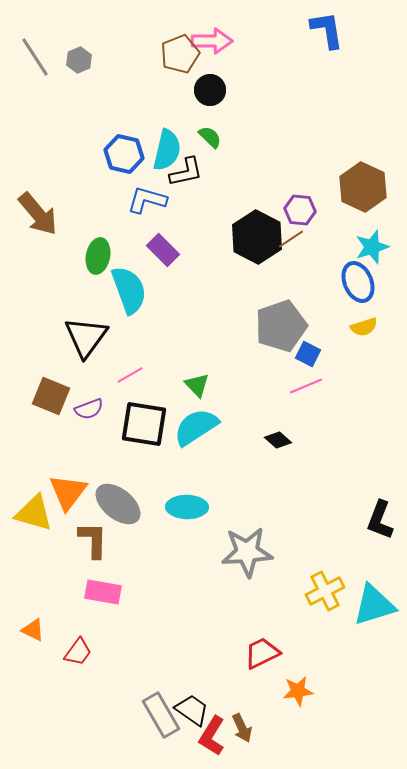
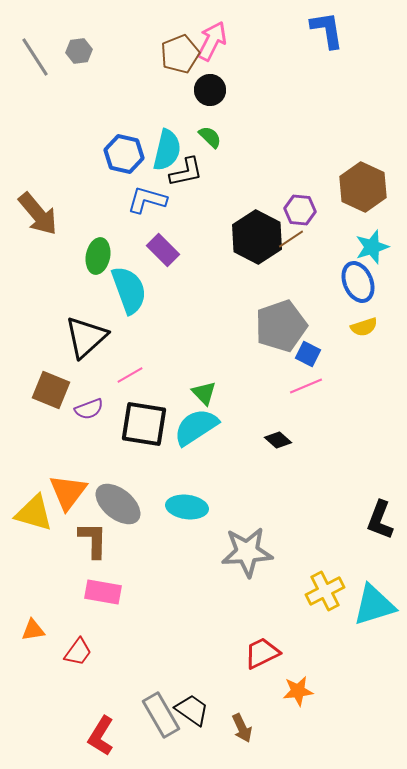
pink arrow at (212, 41): rotated 63 degrees counterclockwise
gray hexagon at (79, 60): moved 9 px up; rotated 15 degrees clockwise
black triangle at (86, 337): rotated 12 degrees clockwise
green triangle at (197, 385): moved 7 px right, 8 px down
brown square at (51, 396): moved 6 px up
cyan ellipse at (187, 507): rotated 6 degrees clockwise
orange triangle at (33, 630): rotated 35 degrees counterclockwise
red L-shape at (212, 736): moved 111 px left
